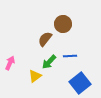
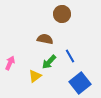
brown circle: moved 1 px left, 10 px up
brown semicircle: rotated 63 degrees clockwise
blue line: rotated 64 degrees clockwise
